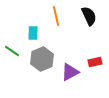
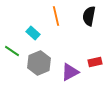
black semicircle: rotated 144 degrees counterclockwise
cyan rectangle: rotated 48 degrees counterclockwise
gray hexagon: moved 3 px left, 4 px down
